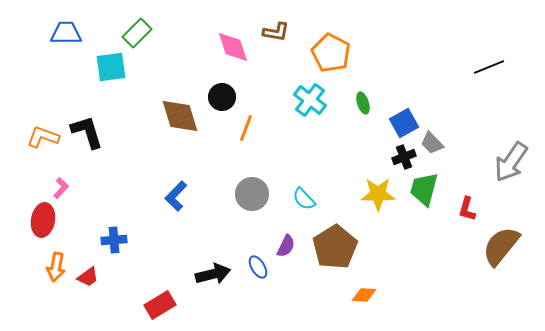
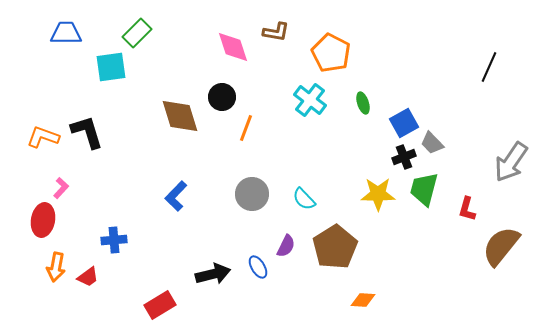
black line: rotated 44 degrees counterclockwise
orange diamond: moved 1 px left, 5 px down
